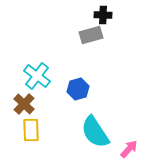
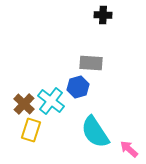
gray rectangle: moved 28 px down; rotated 20 degrees clockwise
cyan cross: moved 14 px right, 25 px down
blue hexagon: moved 2 px up
yellow rectangle: rotated 20 degrees clockwise
pink arrow: rotated 90 degrees counterclockwise
